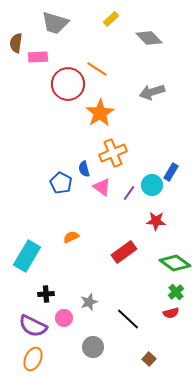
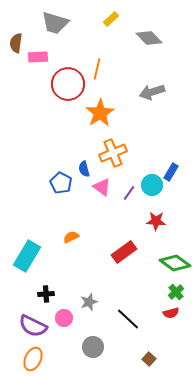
orange line: rotated 70 degrees clockwise
